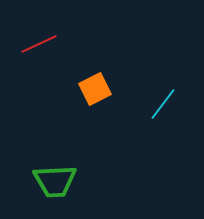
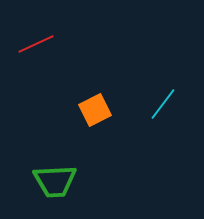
red line: moved 3 px left
orange square: moved 21 px down
